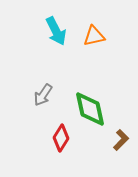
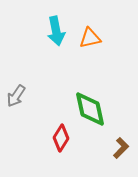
cyan arrow: rotated 16 degrees clockwise
orange triangle: moved 4 px left, 2 px down
gray arrow: moved 27 px left, 1 px down
brown L-shape: moved 8 px down
